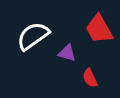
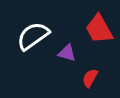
red semicircle: rotated 54 degrees clockwise
